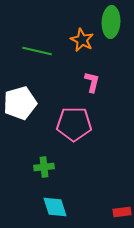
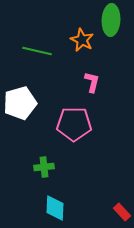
green ellipse: moved 2 px up
cyan diamond: moved 1 px down; rotated 20 degrees clockwise
red rectangle: rotated 54 degrees clockwise
